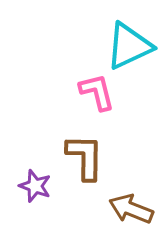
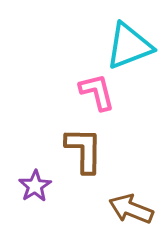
cyan triangle: rotated 4 degrees clockwise
brown L-shape: moved 1 px left, 7 px up
purple star: rotated 20 degrees clockwise
